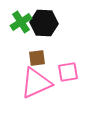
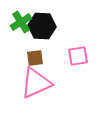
black hexagon: moved 2 px left, 3 px down
brown square: moved 2 px left
pink square: moved 10 px right, 16 px up
